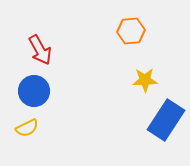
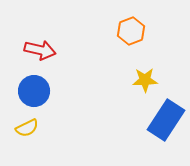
orange hexagon: rotated 16 degrees counterclockwise
red arrow: rotated 48 degrees counterclockwise
